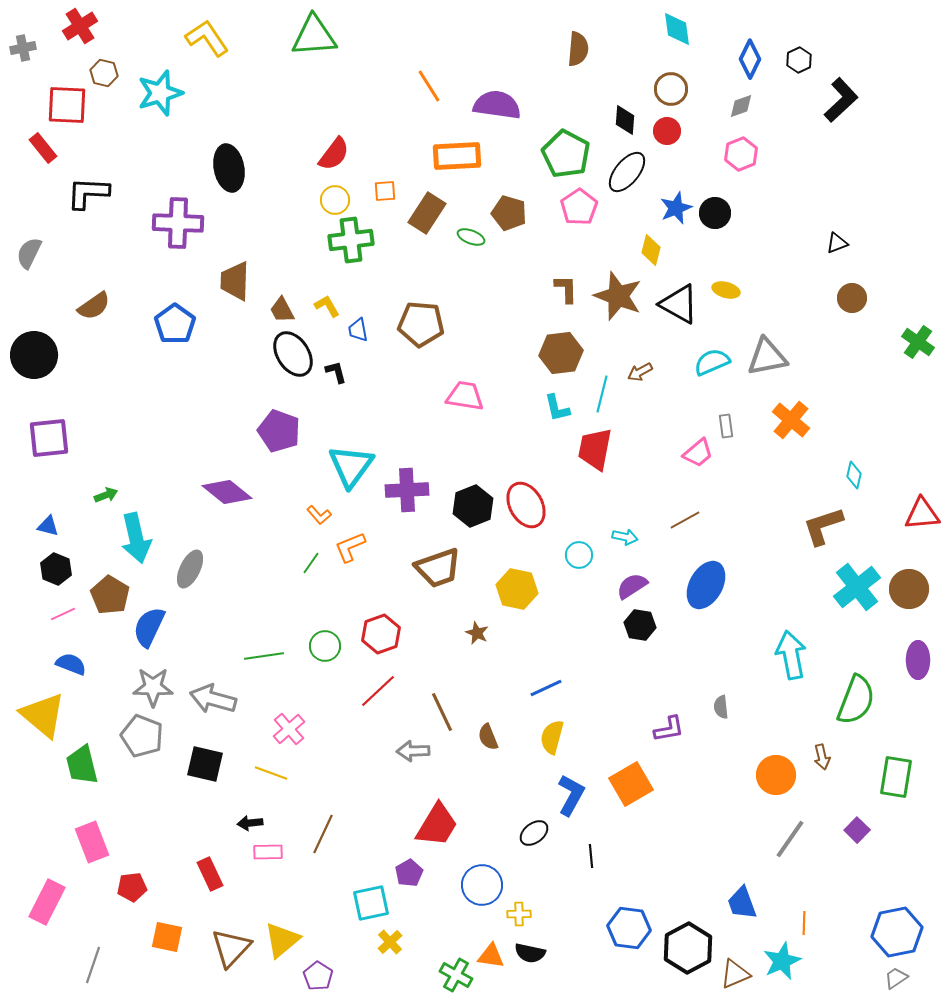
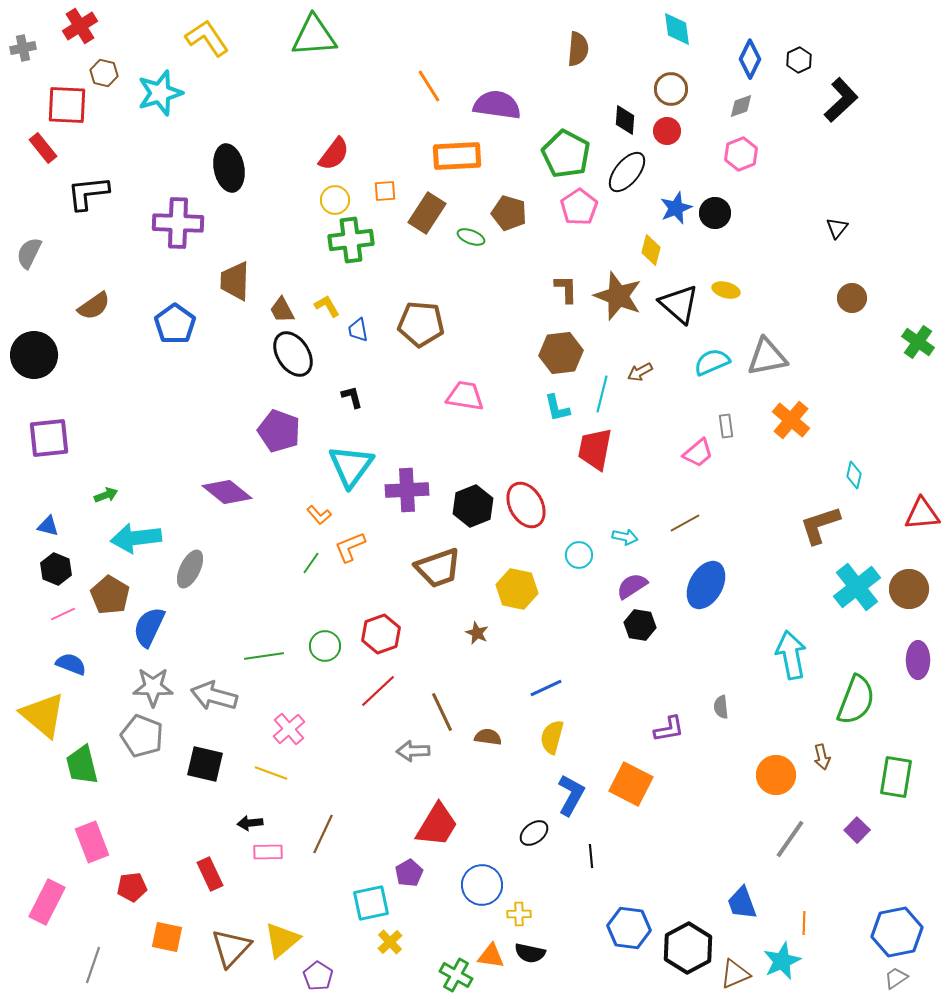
black L-shape at (88, 193): rotated 9 degrees counterclockwise
black triangle at (837, 243): moved 15 px up; rotated 30 degrees counterclockwise
black triangle at (679, 304): rotated 12 degrees clockwise
black L-shape at (336, 372): moved 16 px right, 25 px down
brown line at (685, 520): moved 3 px down
brown L-shape at (823, 526): moved 3 px left, 1 px up
cyan arrow at (136, 538): rotated 96 degrees clockwise
gray arrow at (213, 699): moved 1 px right, 3 px up
brown semicircle at (488, 737): rotated 120 degrees clockwise
orange square at (631, 784): rotated 33 degrees counterclockwise
